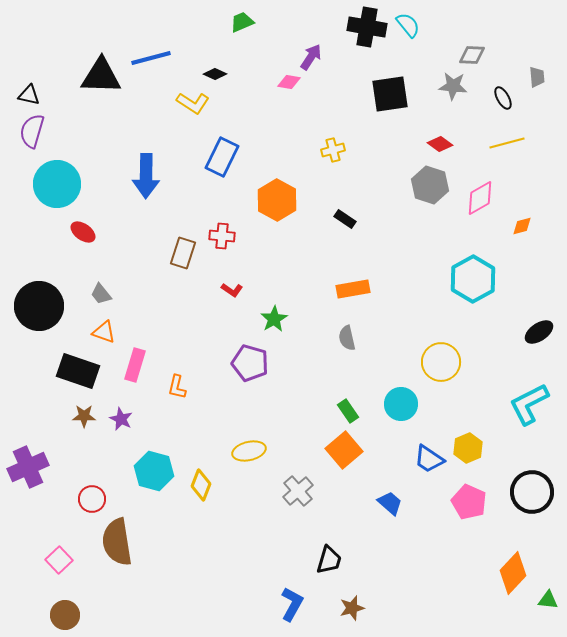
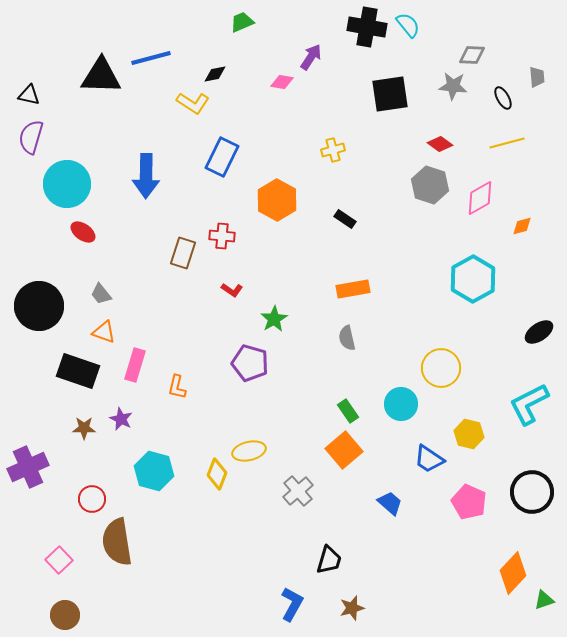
black diamond at (215, 74): rotated 35 degrees counterclockwise
pink diamond at (289, 82): moved 7 px left
purple semicircle at (32, 131): moved 1 px left, 6 px down
cyan circle at (57, 184): moved 10 px right
yellow circle at (441, 362): moved 6 px down
brown star at (84, 416): moved 12 px down
yellow hexagon at (468, 448): moved 1 px right, 14 px up; rotated 24 degrees counterclockwise
yellow diamond at (201, 485): moved 16 px right, 11 px up
green triangle at (548, 600): moved 4 px left; rotated 25 degrees counterclockwise
